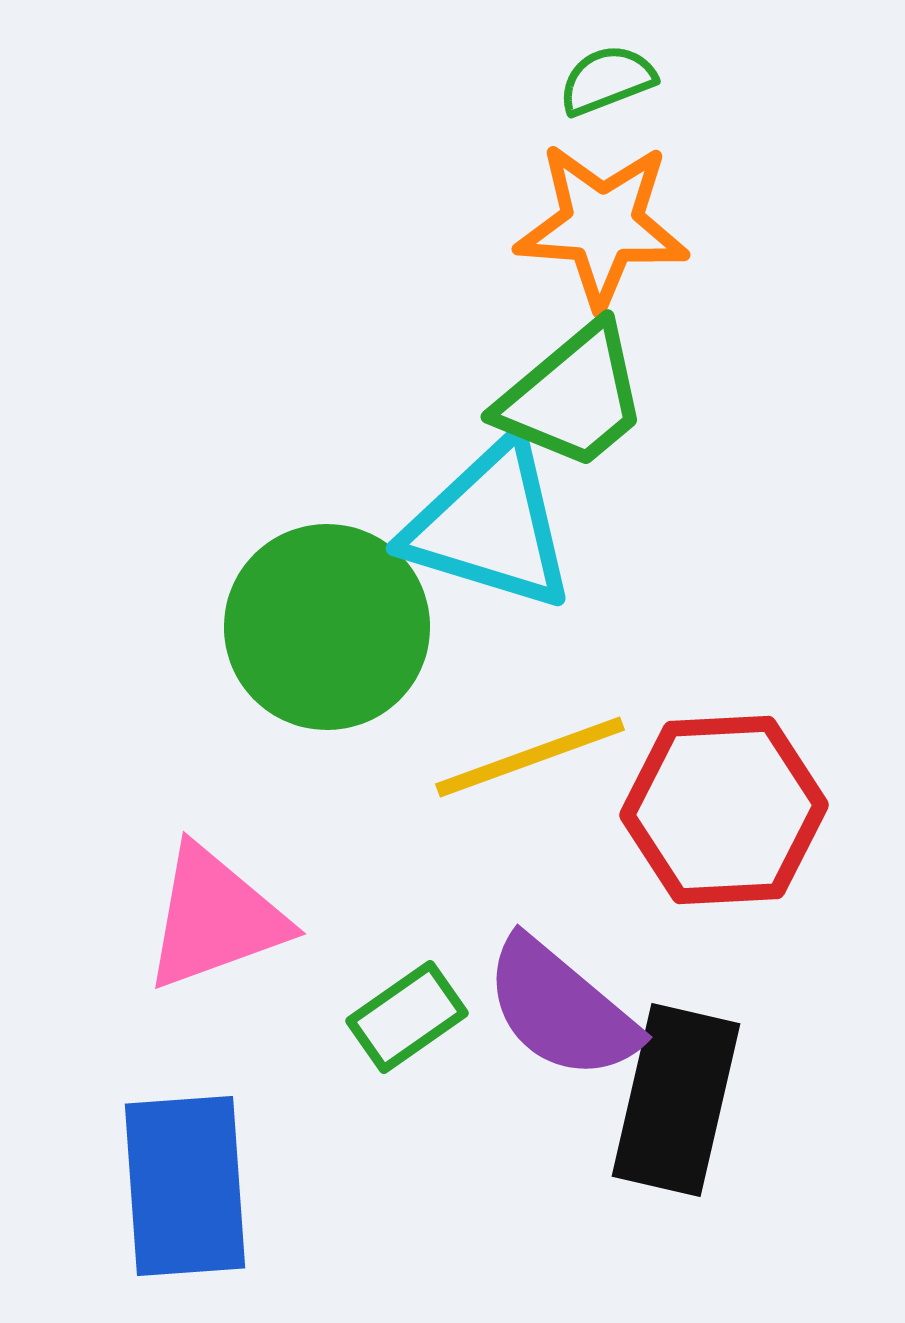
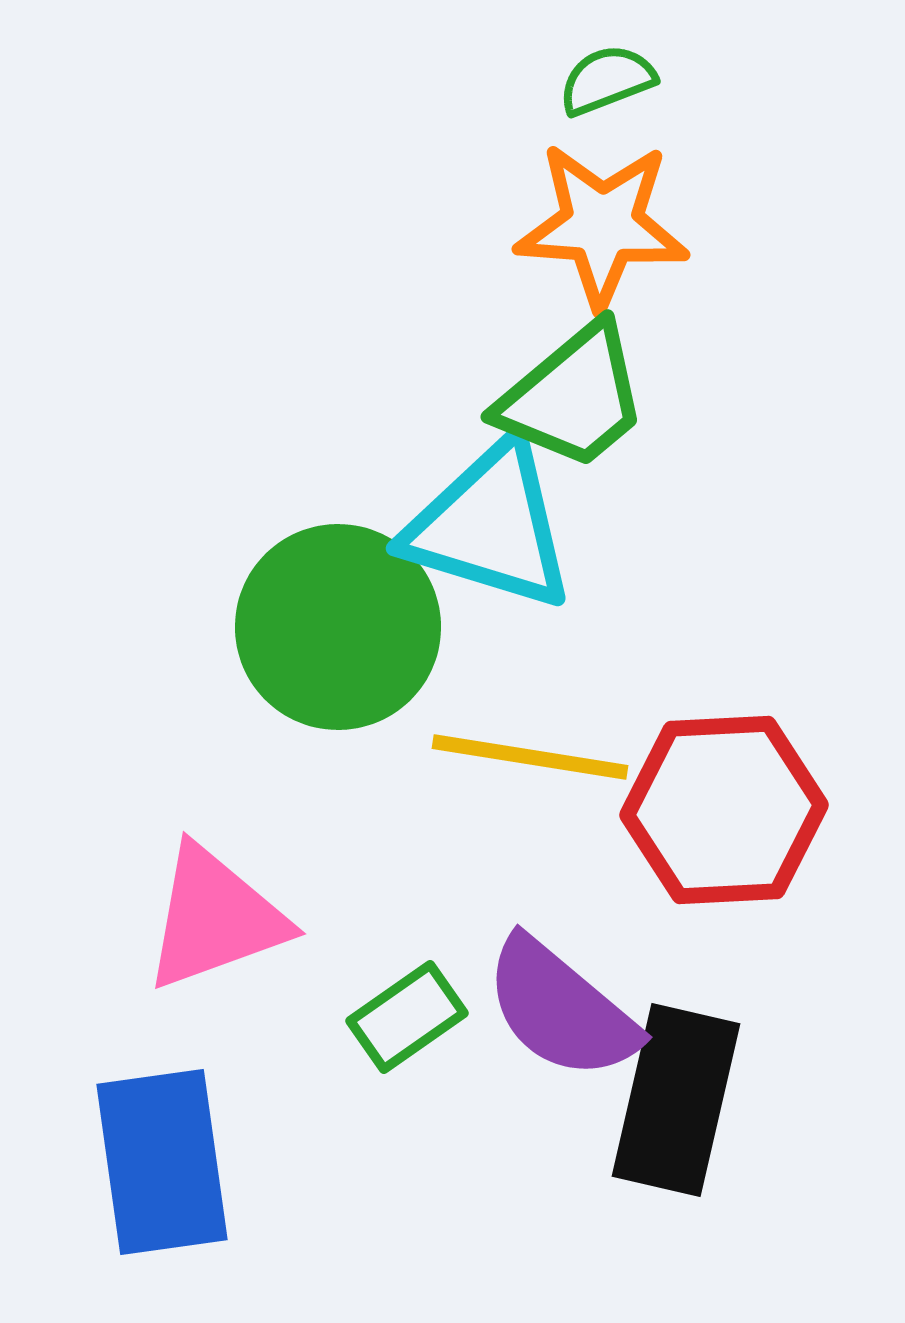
green circle: moved 11 px right
yellow line: rotated 29 degrees clockwise
blue rectangle: moved 23 px left, 24 px up; rotated 4 degrees counterclockwise
